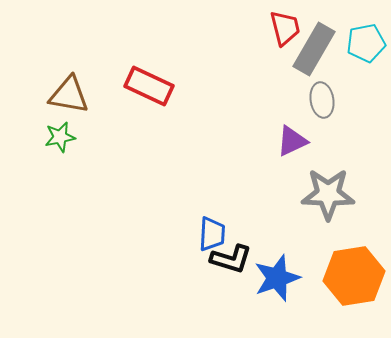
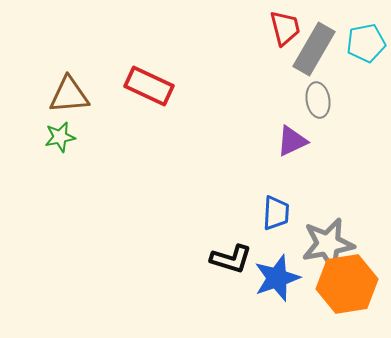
brown triangle: rotated 15 degrees counterclockwise
gray ellipse: moved 4 px left
gray star: moved 50 px down; rotated 12 degrees counterclockwise
blue trapezoid: moved 64 px right, 21 px up
orange hexagon: moved 7 px left, 8 px down
